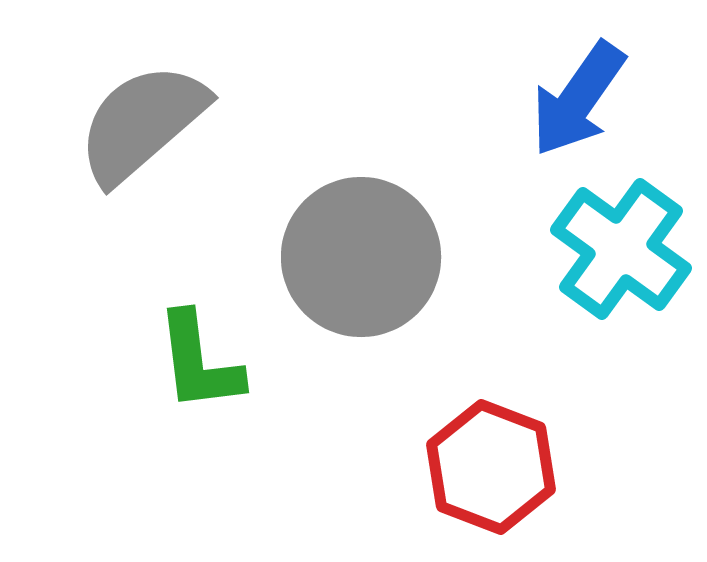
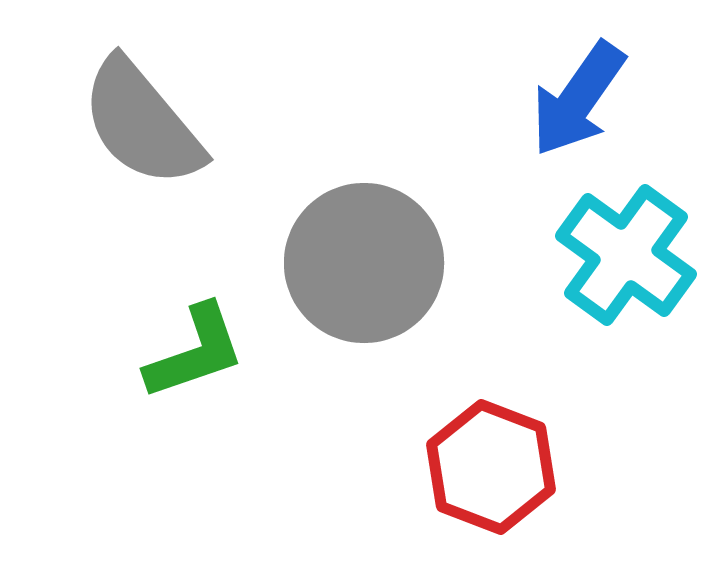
gray semicircle: rotated 89 degrees counterclockwise
cyan cross: moved 5 px right, 6 px down
gray circle: moved 3 px right, 6 px down
green L-shape: moved 4 px left, 10 px up; rotated 102 degrees counterclockwise
